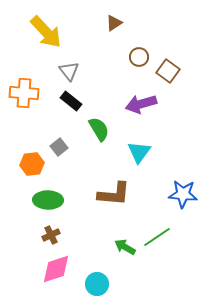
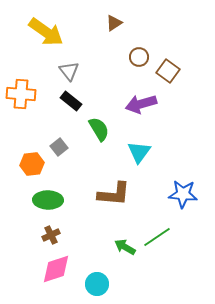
yellow arrow: rotated 12 degrees counterclockwise
orange cross: moved 3 px left, 1 px down
